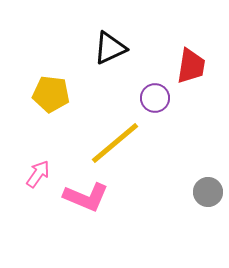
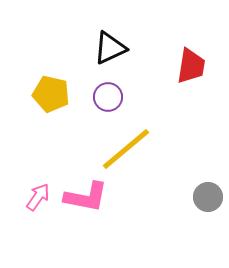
yellow pentagon: rotated 6 degrees clockwise
purple circle: moved 47 px left, 1 px up
yellow line: moved 11 px right, 6 px down
pink arrow: moved 23 px down
gray circle: moved 5 px down
pink L-shape: rotated 12 degrees counterclockwise
